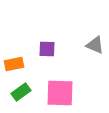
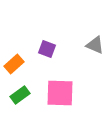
purple square: rotated 18 degrees clockwise
orange rectangle: rotated 30 degrees counterclockwise
green rectangle: moved 1 px left, 3 px down
